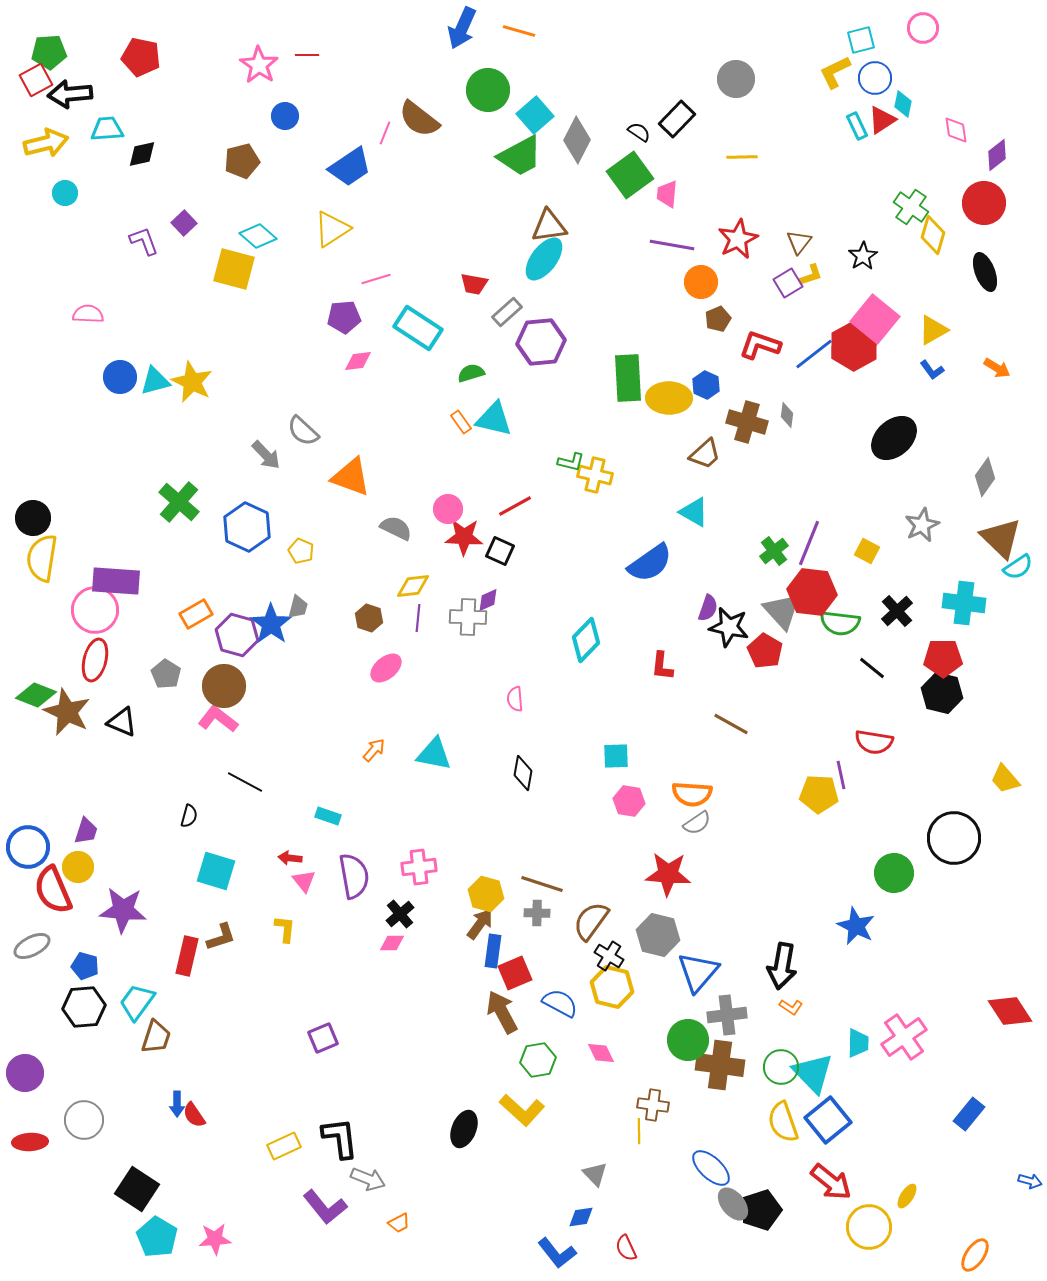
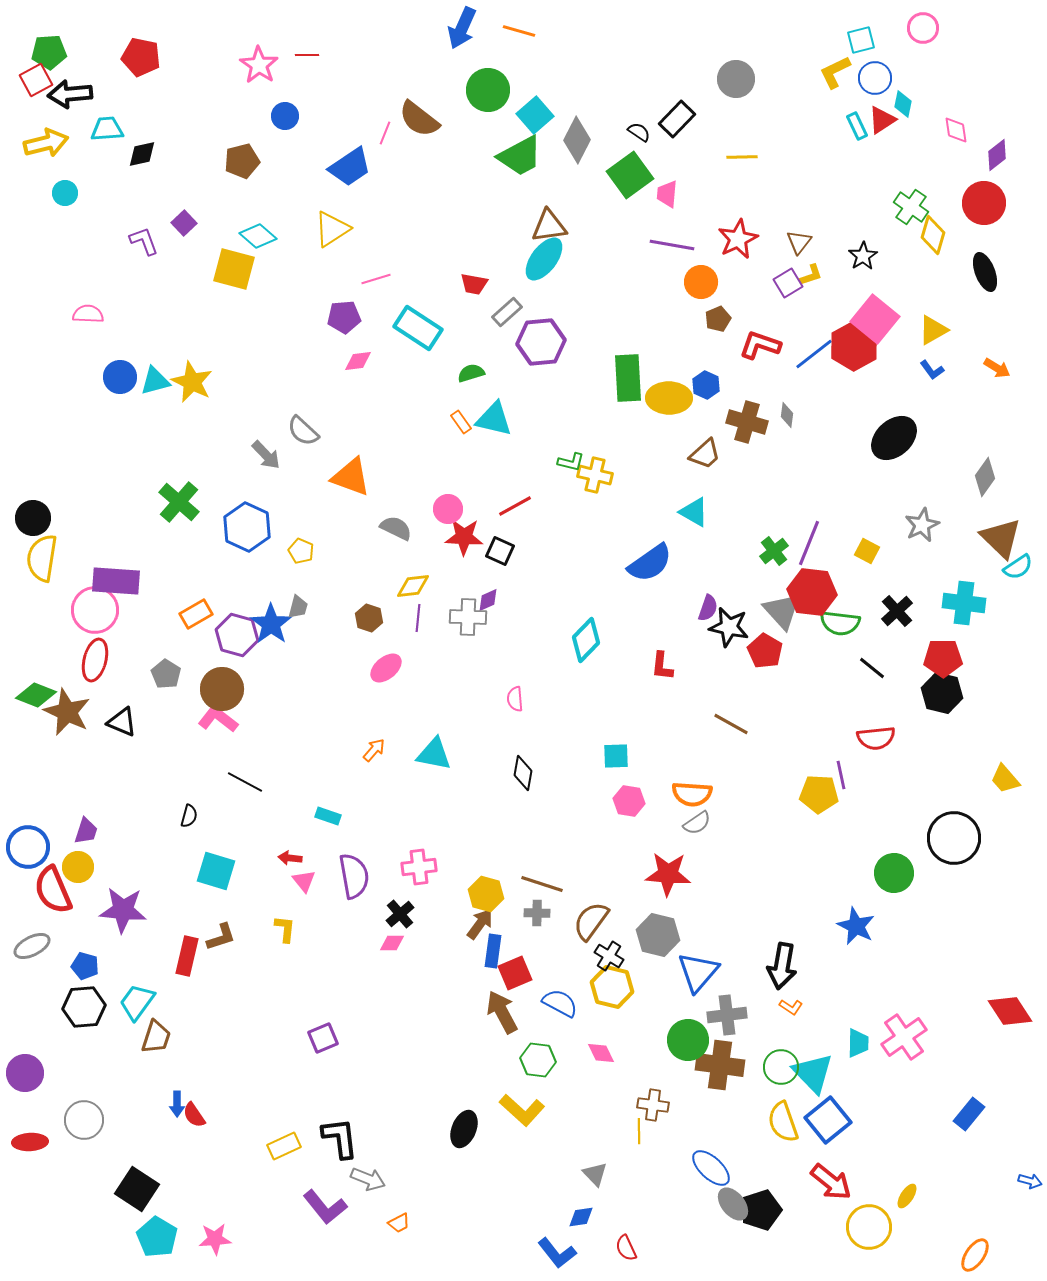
brown circle at (224, 686): moved 2 px left, 3 px down
red semicircle at (874, 742): moved 2 px right, 4 px up; rotated 15 degrees counterclockwise
green hexagon at (538, 1060): rotated 16 degrees clockwise
